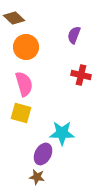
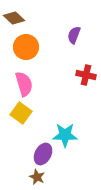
red cross: moved 5 px right
yellow square: rotated 20 degrees clockwise
cyan star: moved 3 px right, 2 px down
brown star: rotated 14 degrees clockwise
